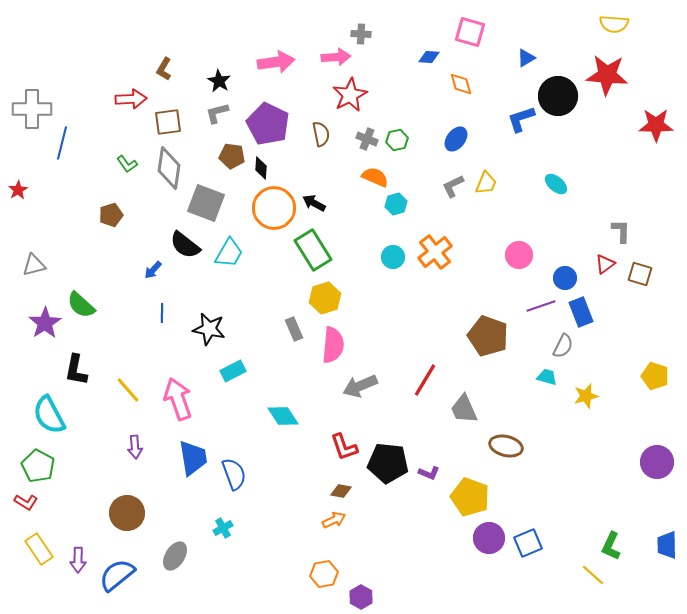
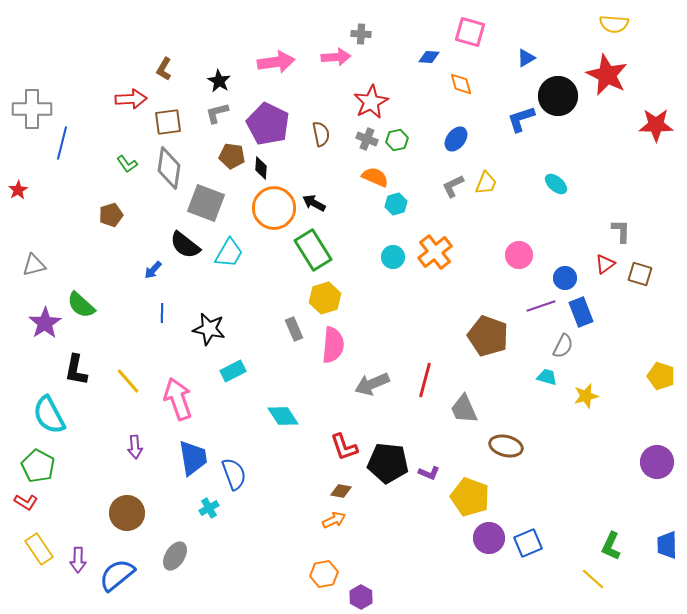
red star at (607, 75): rotated 21 degrees clockwise
red star at (350, 95): moved 21 px right, 7 px down
yellow pentagon at (655, 376): moved 6 px right
red line at (425, 380): rotated 16 degrees counterclockwise
gray arrow at (360, 386): moved 12 px right, 2 px up
yellow line at (128, 390): moved 9 px up
cyan cross at (223, 528): moved 14 px left, 20 px up
yellow line at (593, 575): moved 4 px down
